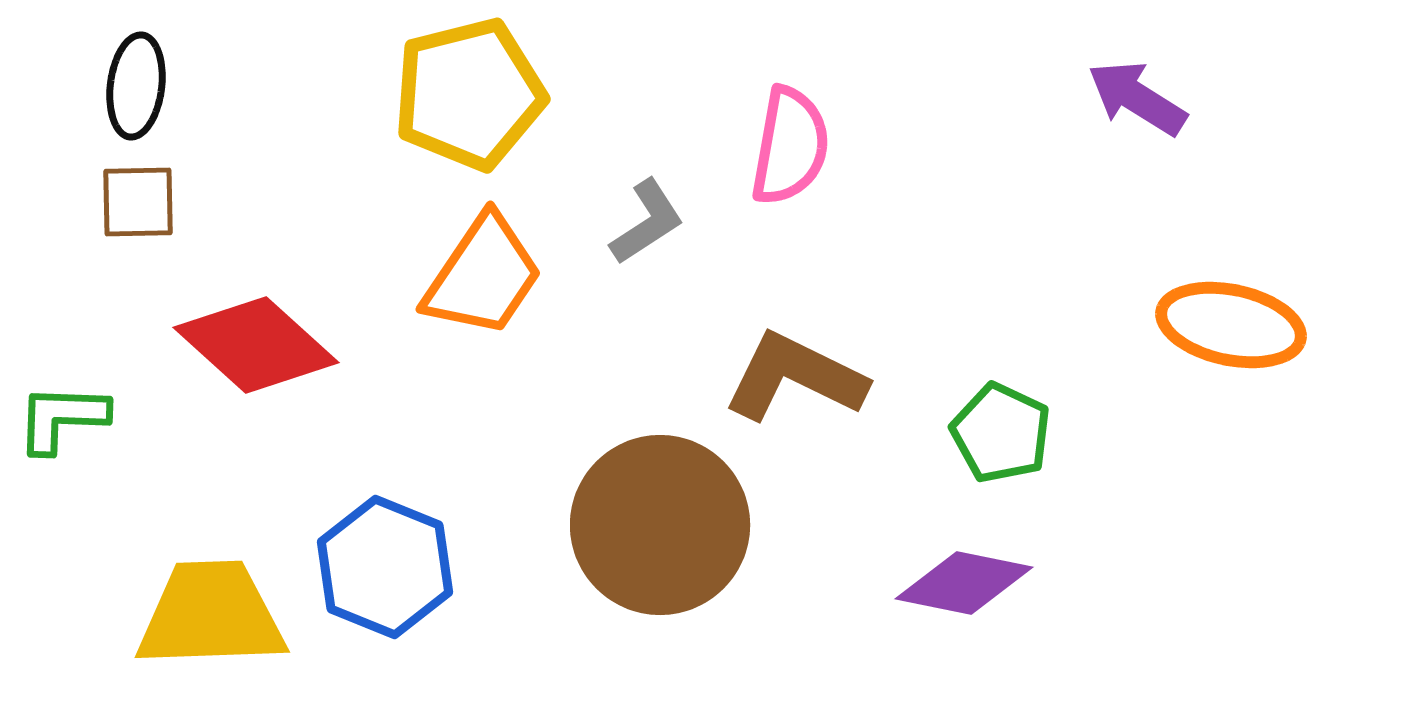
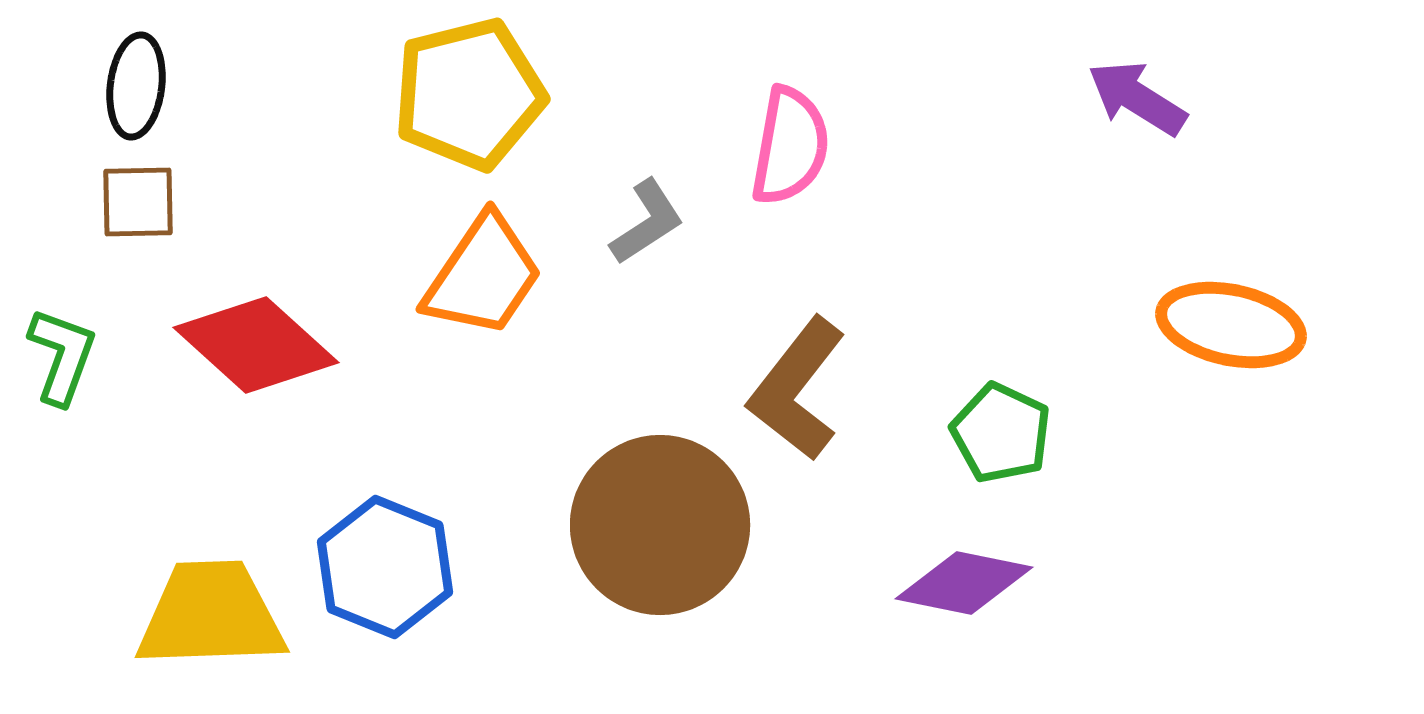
brown L-shape: moved 2 px right, 12 px down; rotated 78 degrees counterclockwise
green L-shape: moved 62 px up; rotated 108 degrees clockwise
